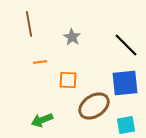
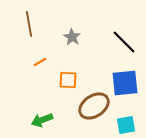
black line: moved 2 px left, 3 px up
orange line: rotated 24 degrees counterclockwise
